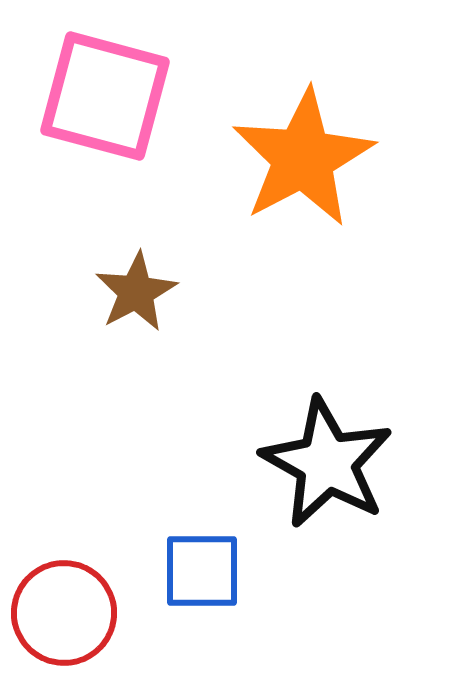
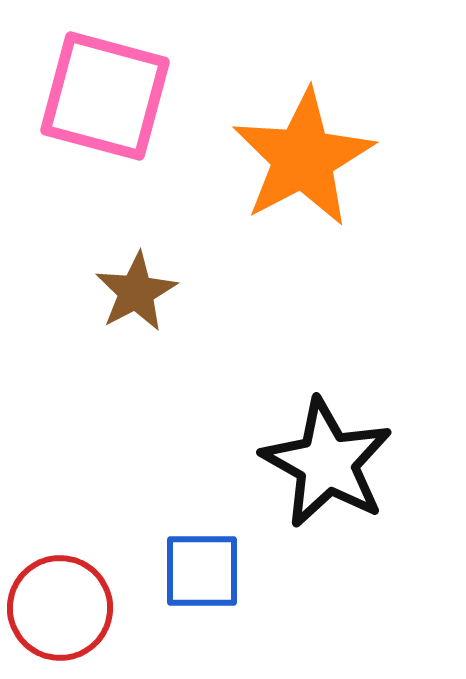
red circle: moved 4 px left, 5 px up
